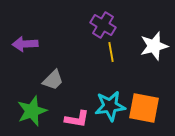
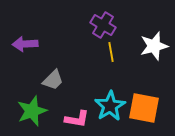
cyan star: rotated 24 degrees counterclockwise
